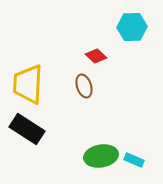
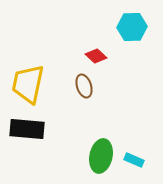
yellow trapezoid: rotated 9 degrees clockwise
black rectangle: rotated 28 degrees counterclockwise
green ellipse: rotated 68 degrees counterclockwise
